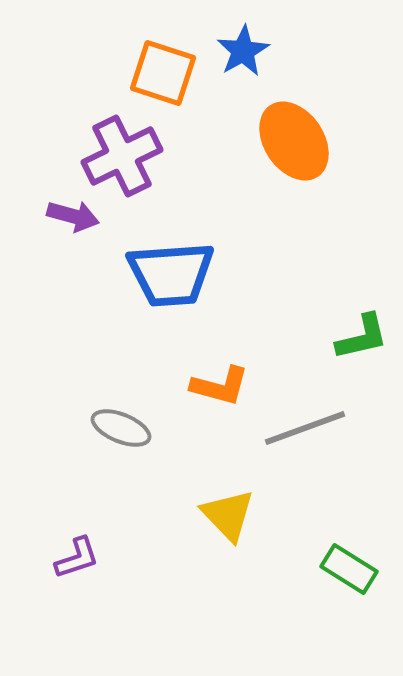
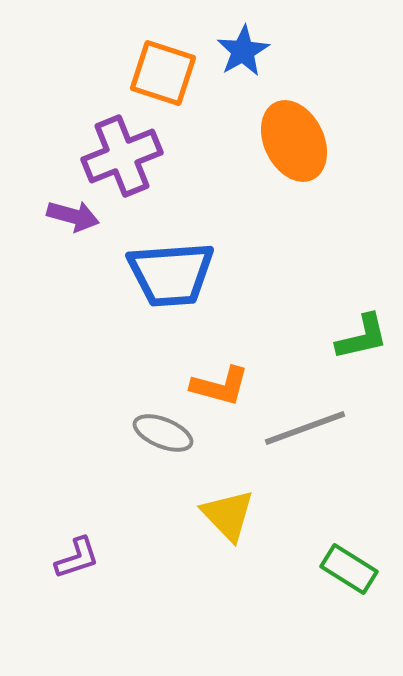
orange ellipse: rotated 8 degrees clockwise
purple cross: rotated 4 degrees clockwise
gray ellipse: moved 42 px right, 5 px down
